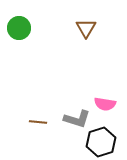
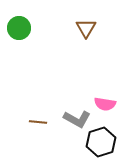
gray L-shape: rotated 12 degrees clockwise
